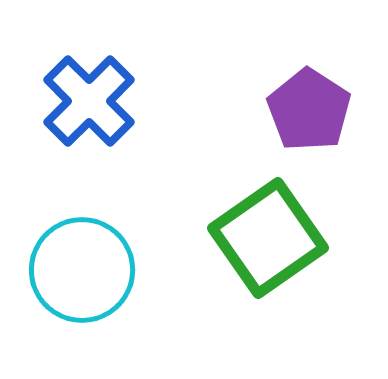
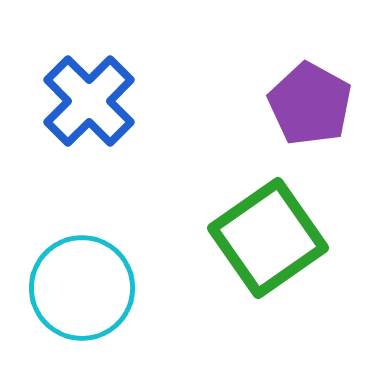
purple pentagon: moved 1 px right, 6 px up; rotated 4 degrees counterclockwise
cyan circle: moved 18 px down
